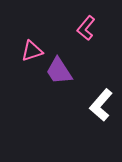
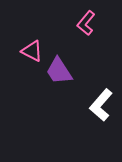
pink L-shape: moved 5 px up
pink triangle: rotated 45 degrees clockwise
